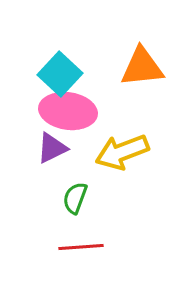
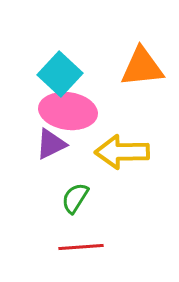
purple triangle: moved 1 px left, 4 px up
yellow arrow: rotated 20 degrees clockwise
green semicircle: rotated 12 degrees clockwise
